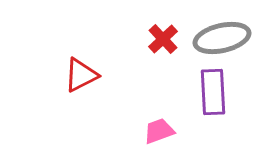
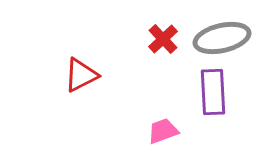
pink trapezoid: moved 4 px right
